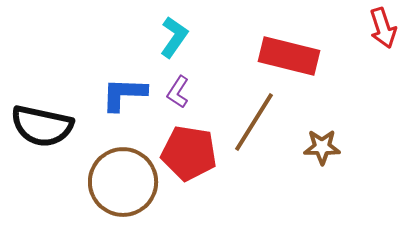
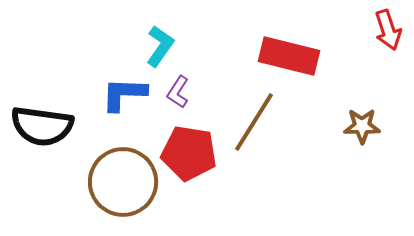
red arrow: moved 5 px right, 2 px down
cyan L-shape: moved 14 px left, 9 px down
black semicircle: rotated 4 degrees counterclockwise
brown star: moved 40 px right, 21 px up
